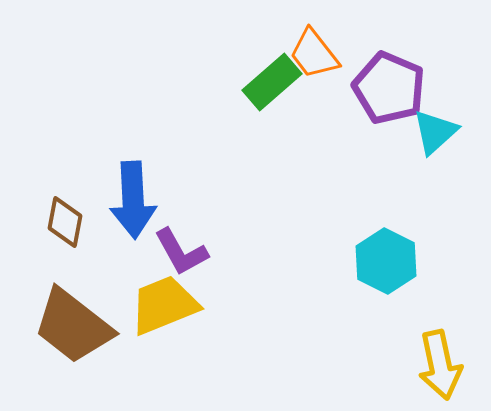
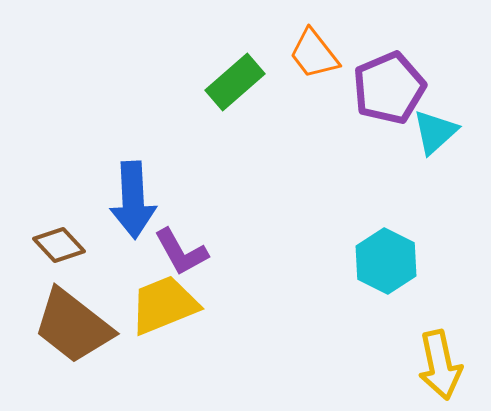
green rectangle: moved 37 px left
purple pentagon: rotated 26 degrees clockwise
brown diamond: moved 6 px left, 23 px down; rotated 54 degrees counterclockwise
